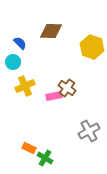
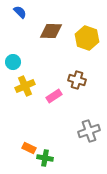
blue semicircle: moved 31 px up
yellow hexagon: moved 5 px left, 9 px up
brown cross: moved 10 px right, 8 px up; rotated 18 degrees counterclockwise
pink rectangle: rotated 21 degrees counterclockwise
gray cross: rotated 10 degrees clockwise
green cross: rotated 21 degrees counterclockwise
